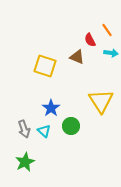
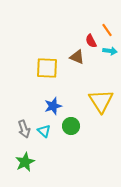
red semicircle: moved 1 px right, 1 px down
cyan arrow: moved 1 px left, 2 px up
yellow square: moved 2 px right, 2 px down; rotated 15 degrees counterclockwise
blue star: moved 2 px right, 2 px up; rotated 18 degrees clockwise
